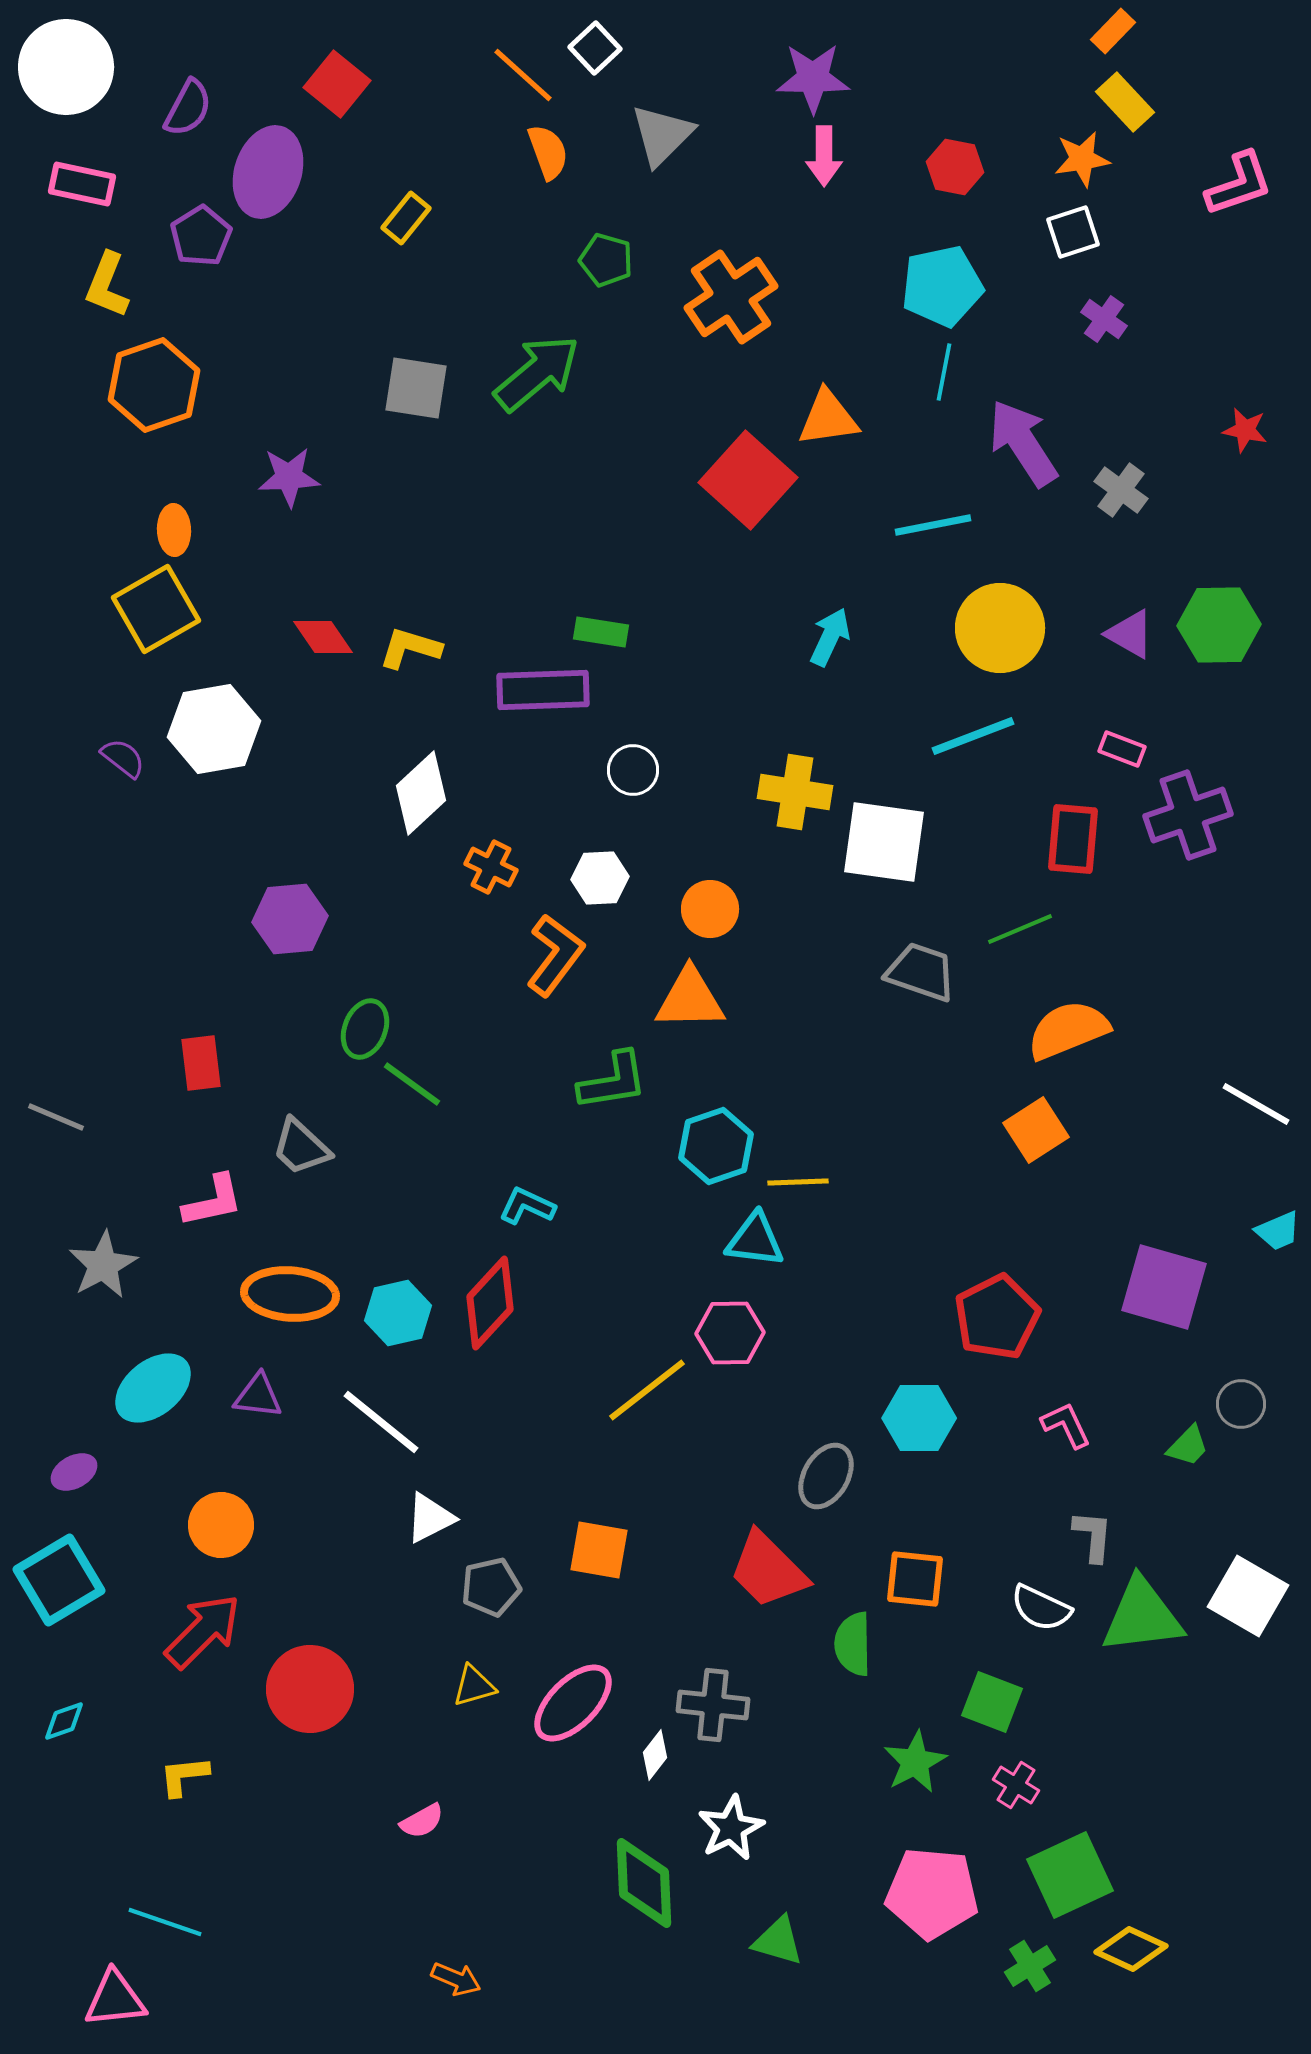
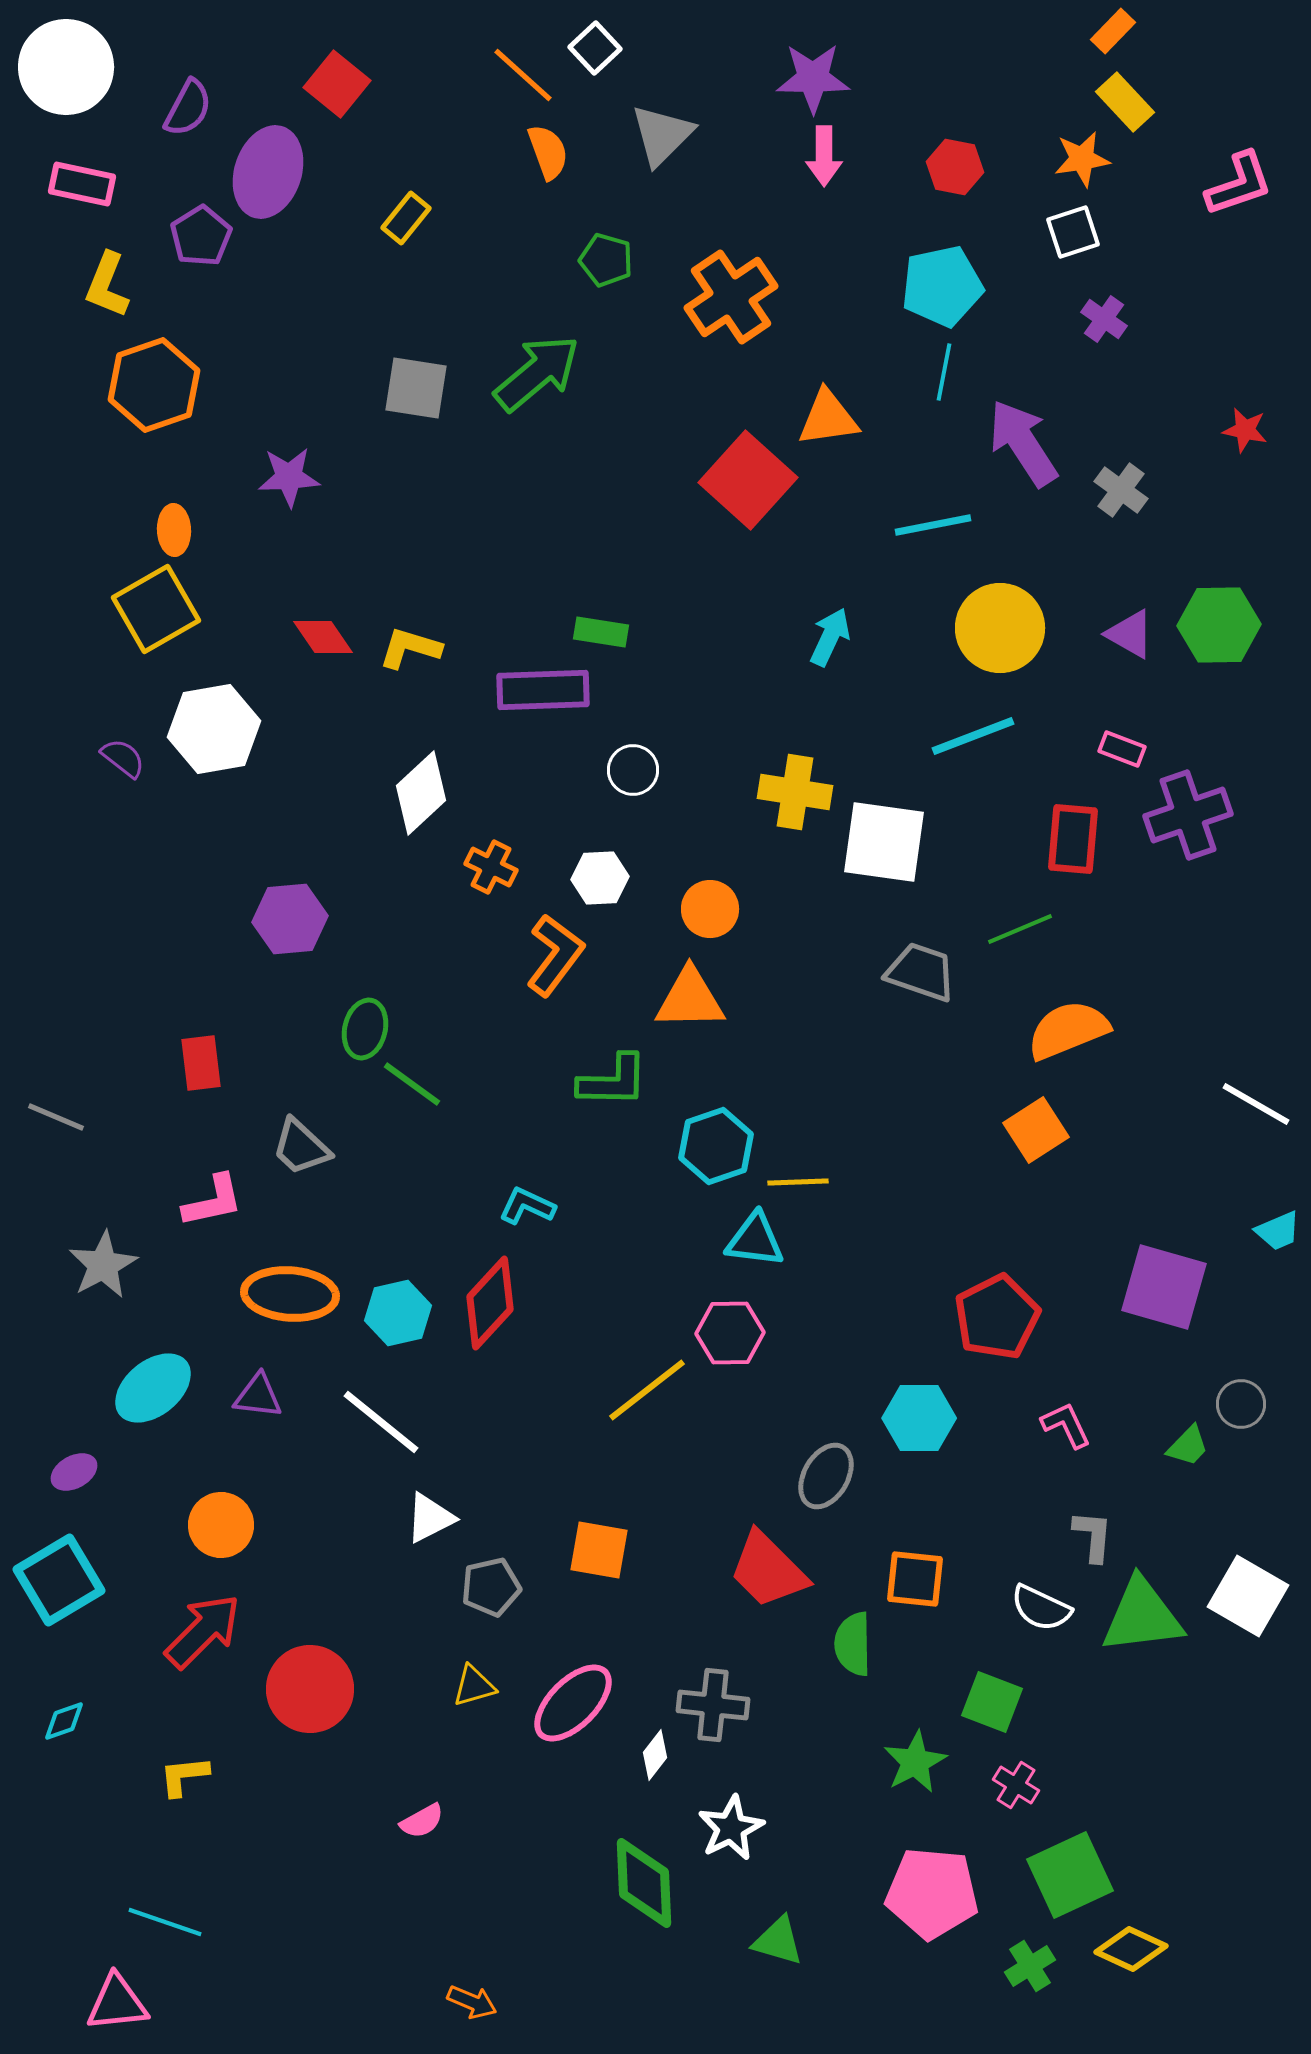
green ellipse at (365, 1029): rotated 8 degrees counterclockwise
green L-shape at (613, 1081): rotated 10 degrees clockwise
orange arrow at (456, 1979): moved 16 px right, 23 px down
pink triangle at (115, 1999): moved 2 px right, 4 px down
